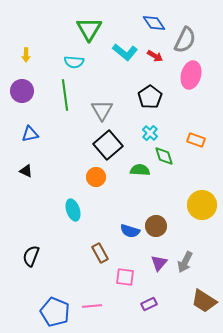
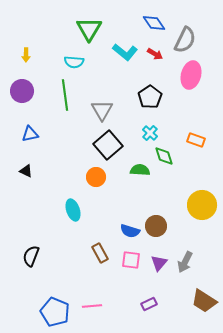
red arrow: moved 2 px up
pink square: moved 6 px right, 17 px up
